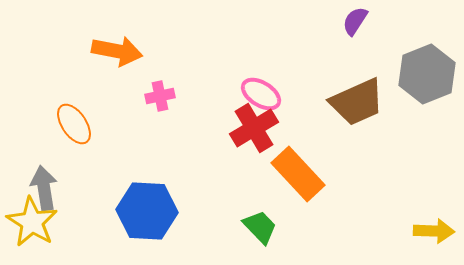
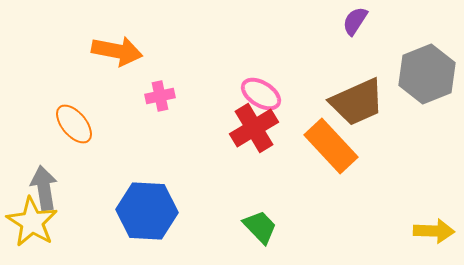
orange ellipse: rotated 6 degrees counterclockwise
orange rectangle: moved 33 px right, 28 px up
